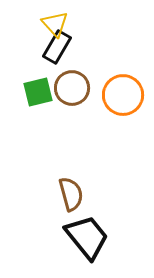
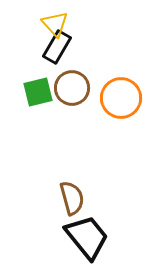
orange circle: moved 2 px left, 3 px down
brown semicircle: moved 1 px right, 4 px down
